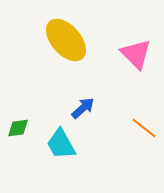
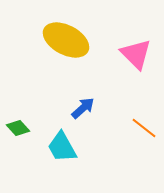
yellow ellipse: rotated 21 degrees counterclockwise
green diamond: rotated 55 degrees clockwise
cyan trapezoid: moved 1 px right, 3 px down
